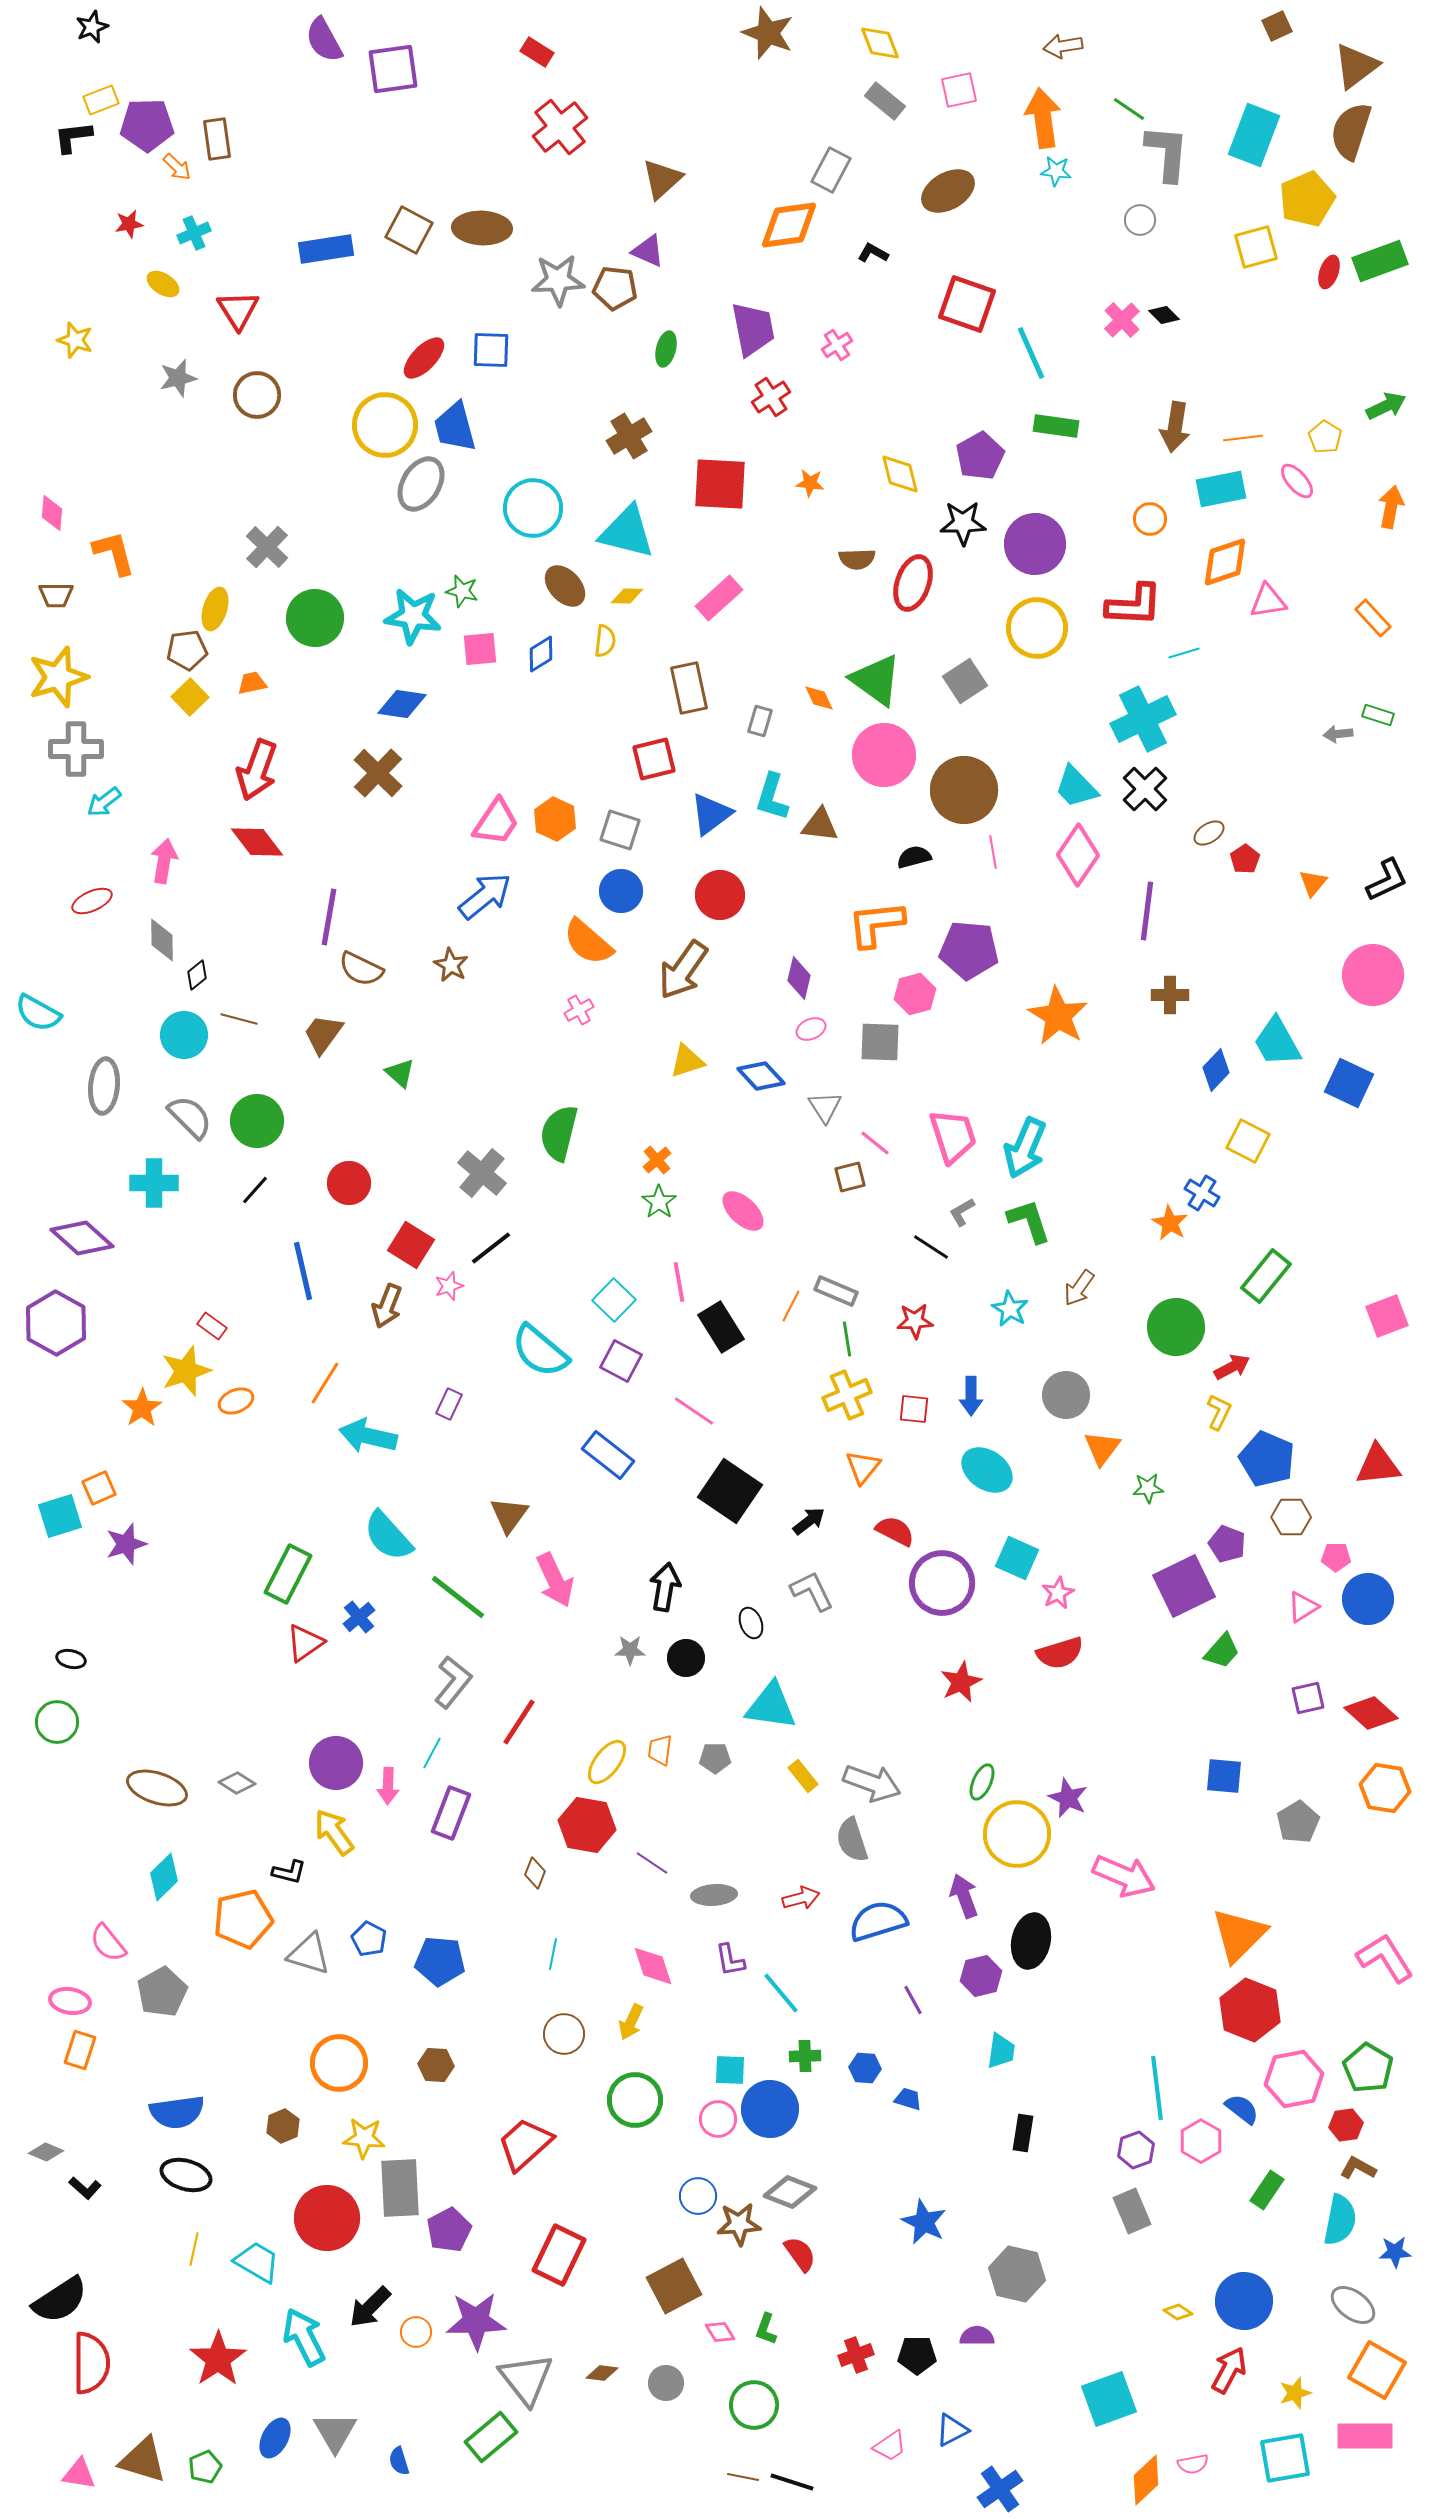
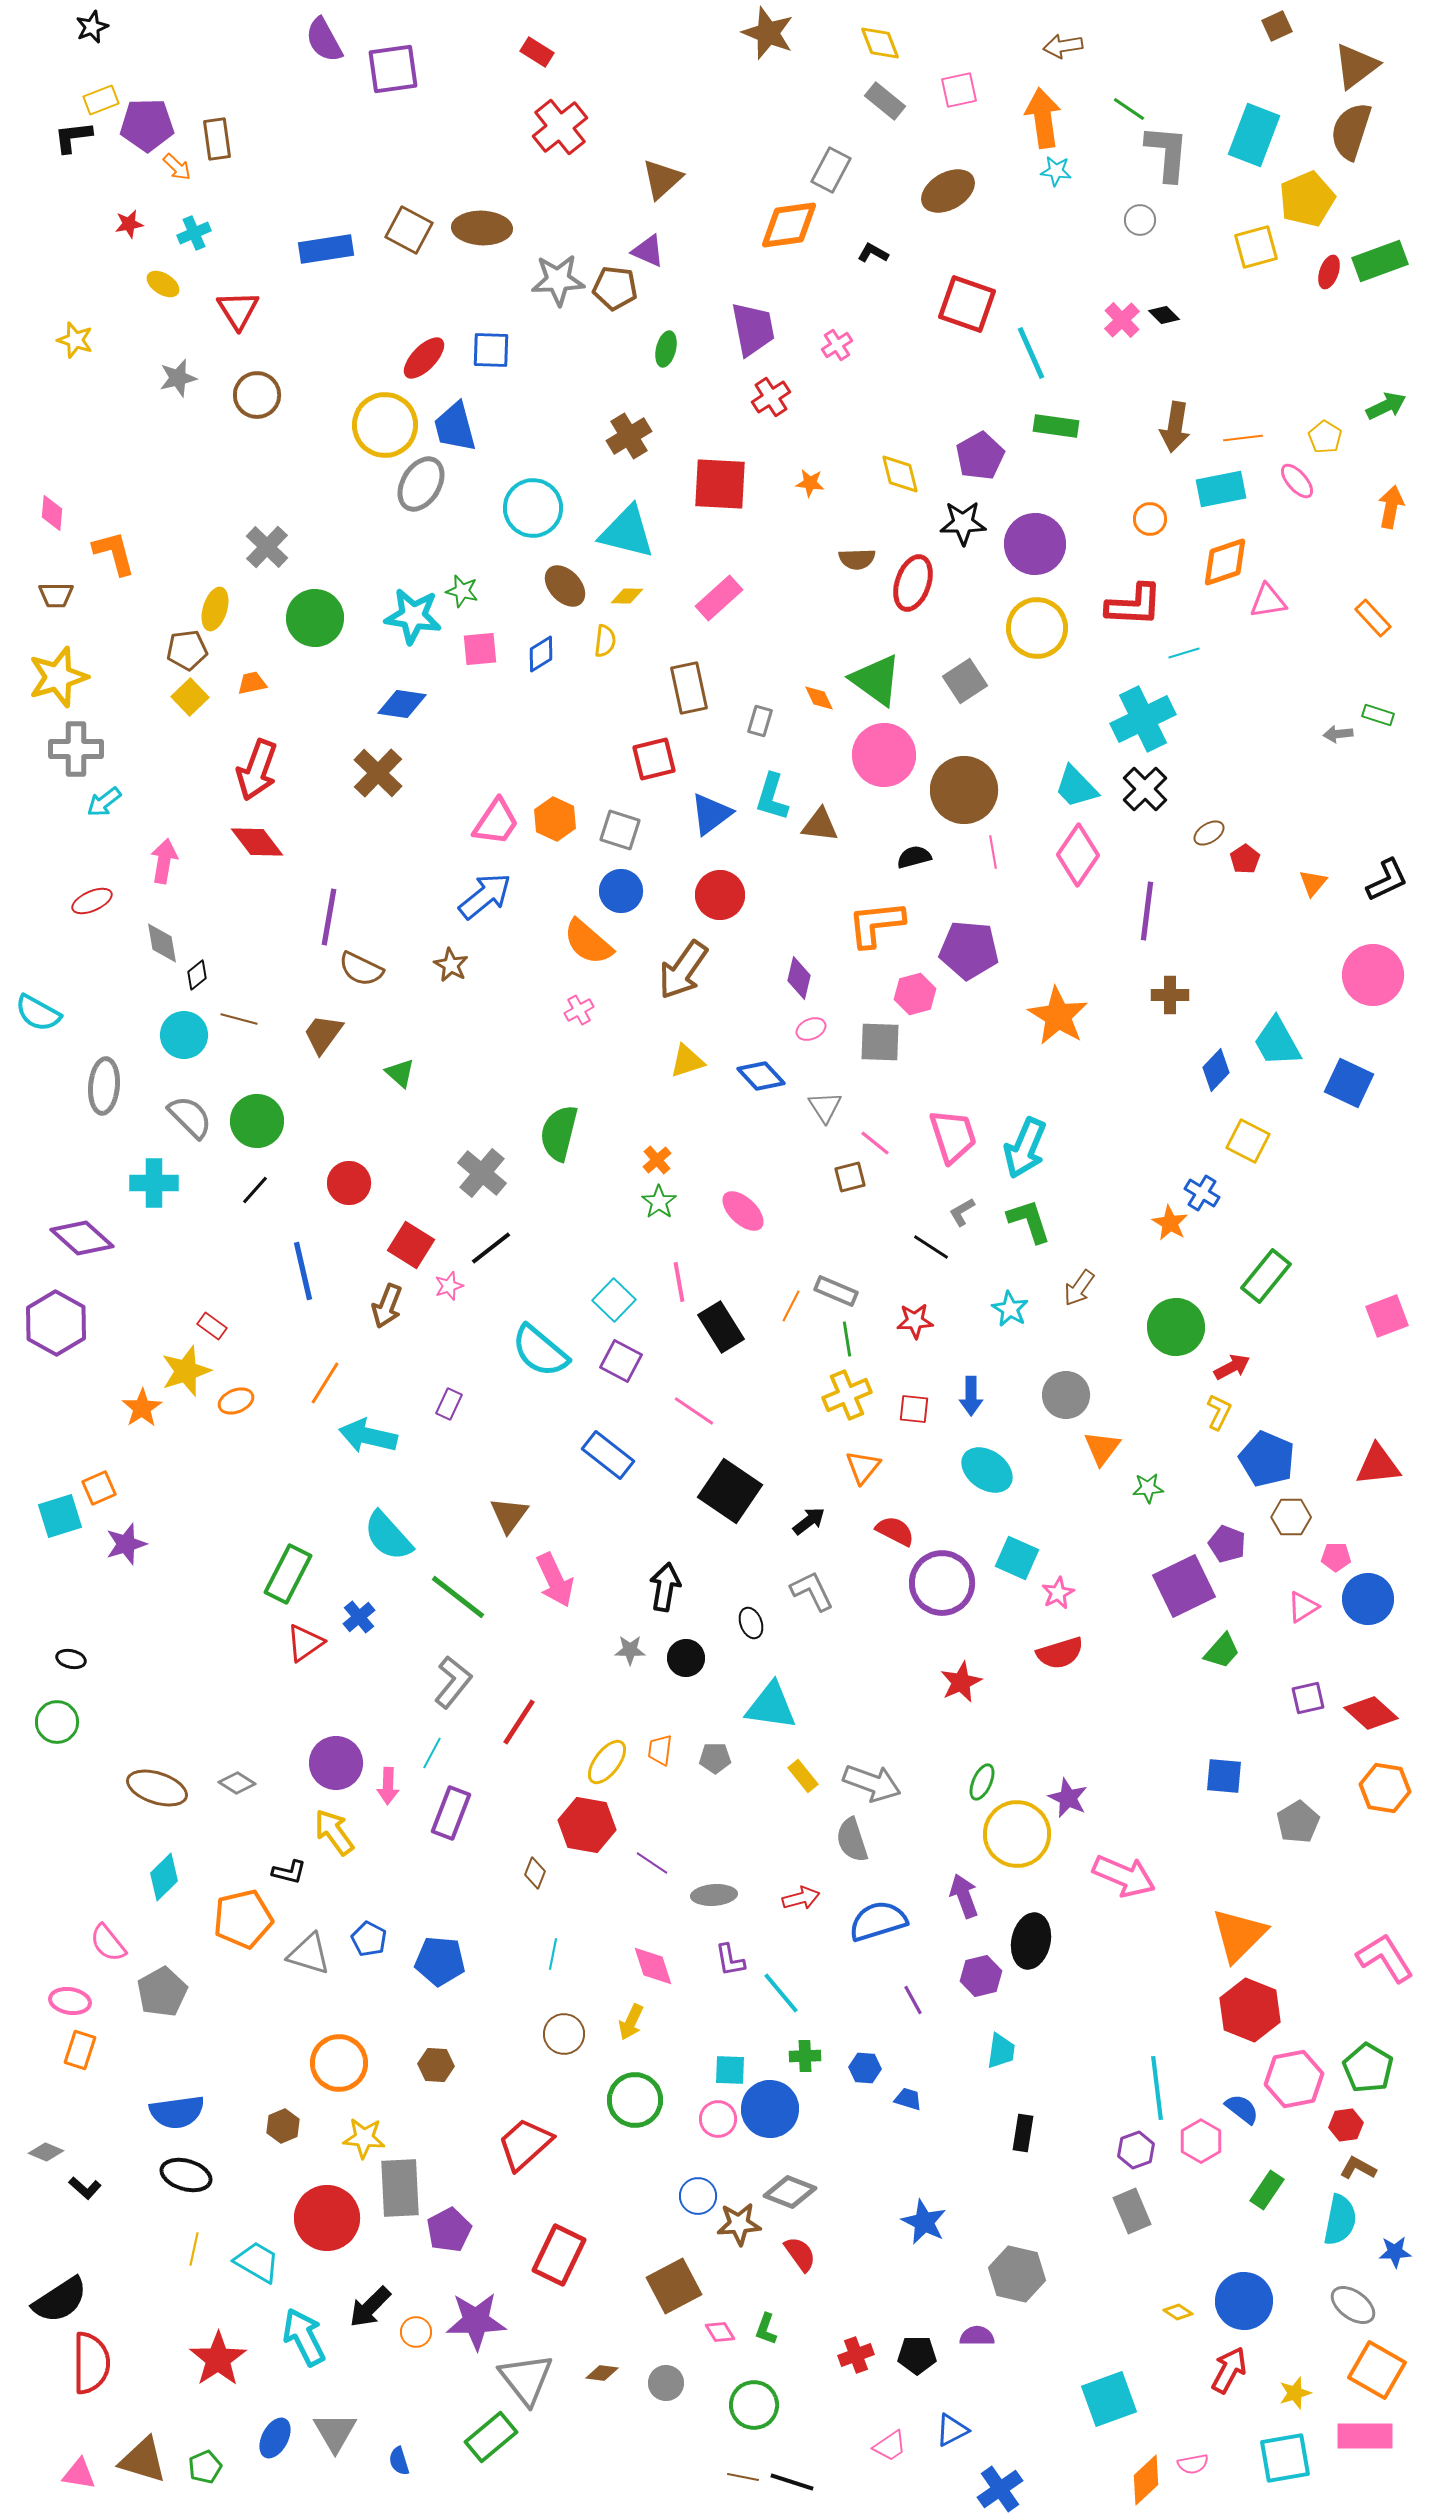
gray diamond at (162, 940): moved 3 px down; rotated 9 degrees counterclockwise
